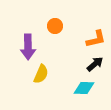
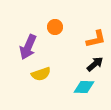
orange circle: moved 1 px down
purple arrow: rotated 25 degrees clockwise
yellow semicircle: rotated 48 degrees clockwise
cyan diamond: moved 1 px up
